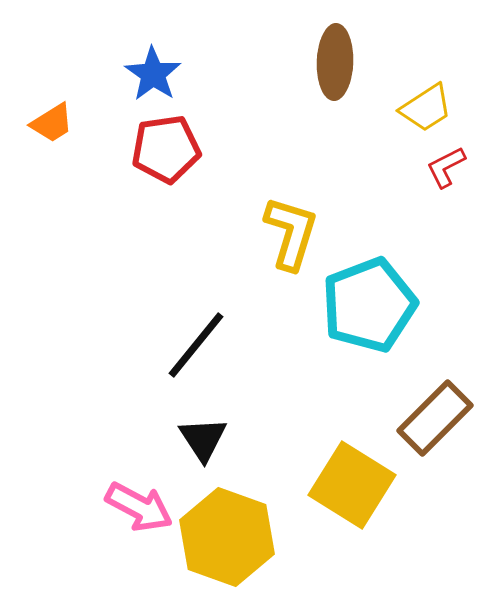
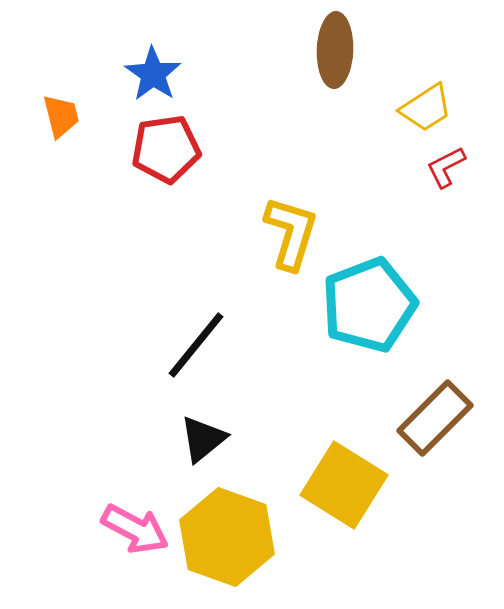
brown ellipse: moved 12 px up
orange trapezoid: moved 9 px right, 7 px up; rotated 72 degrees counterclockwise
black triangle: rotated 24 degrees clockwise
yellow square: moved 8 px left
pink arrow: moved 4 px left, 22 px down
